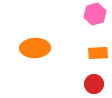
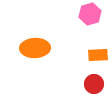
pink hexagon: moved 5 px left
orange rectangle: moved 2 px down
